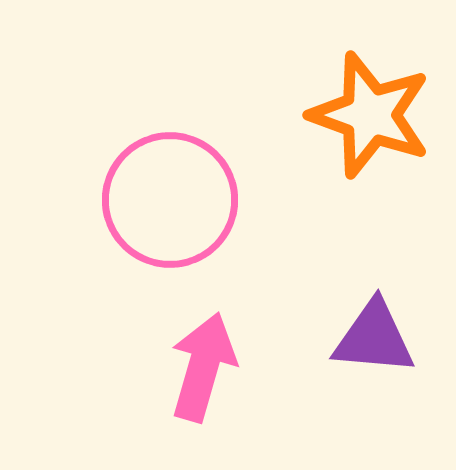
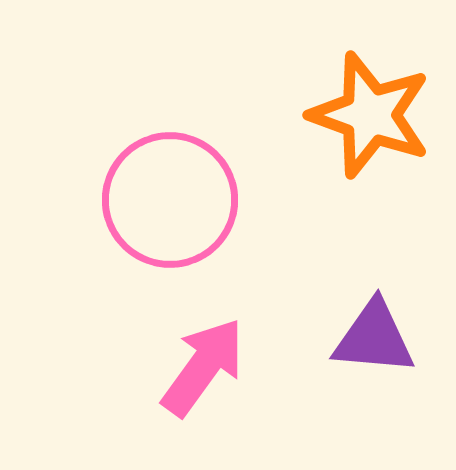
pink arrow: rotated 20 degrees clockwise
